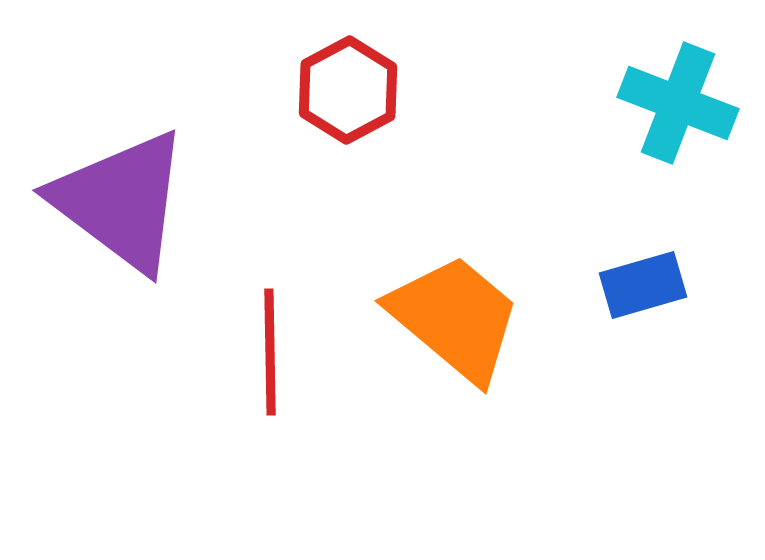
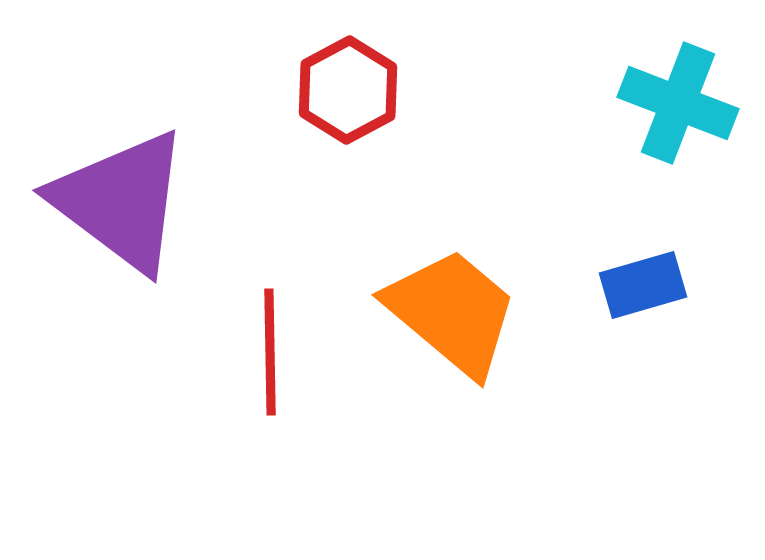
orange trapezoid: moved 3 px left, 6 px up
